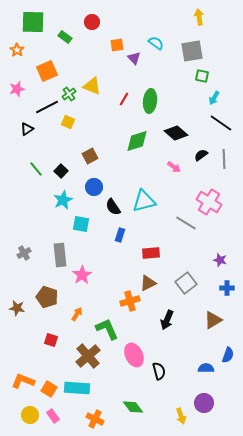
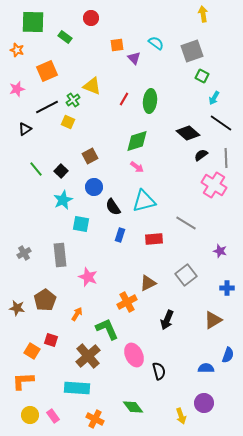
yellow arrow at (199, 17): moved 4 px right, 3 px up
red circle at (92, 22): moved 1 px left, 4 px up
orange star at (17, 50): rotated 16 degrees counterclockwise
gray square at (192, 51): rotated 10 degrees counterclockwise
green square at (202, 76): rotated 16 degrees clockwise
green cross at (69, 94): moved 4 px right, 6 px down
black triangle at (27, 129): moved 2 px left
black diamond at (176, 133): moved 12 px right
gray line at (224, 159): moved 2 px right, 1 px up
pink arrow at (174, 167): moved 37 px left
pink cross at (209, 202): moved 5 px right, 17 px up
red rectangle at (151, 253): moved 3 px right, 14 px up
purple star at (220, 260): moved 9 px up
pink star at (82, 275): moved 6 px right, 2 px down; rotated 18 degrees counterclockwise
gray square at (186, 283): moved 8 px up
brown pentagon at (47, 297): moved 2 px left, 3 px down; rotated 20 degrees clockwise
orange cross at (130, 301): moved 3 px left, 1 px down; rotated 12 degrees counterclockwise
orange L-shape at (23, 381): rotated 25 degrees counterclockwise
orange square at (49, 389): moved 17 px left, 38 px up
